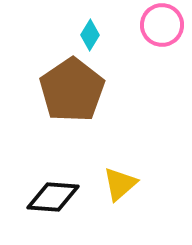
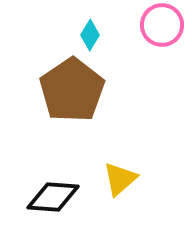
yellow triangle: moved 5 px up
